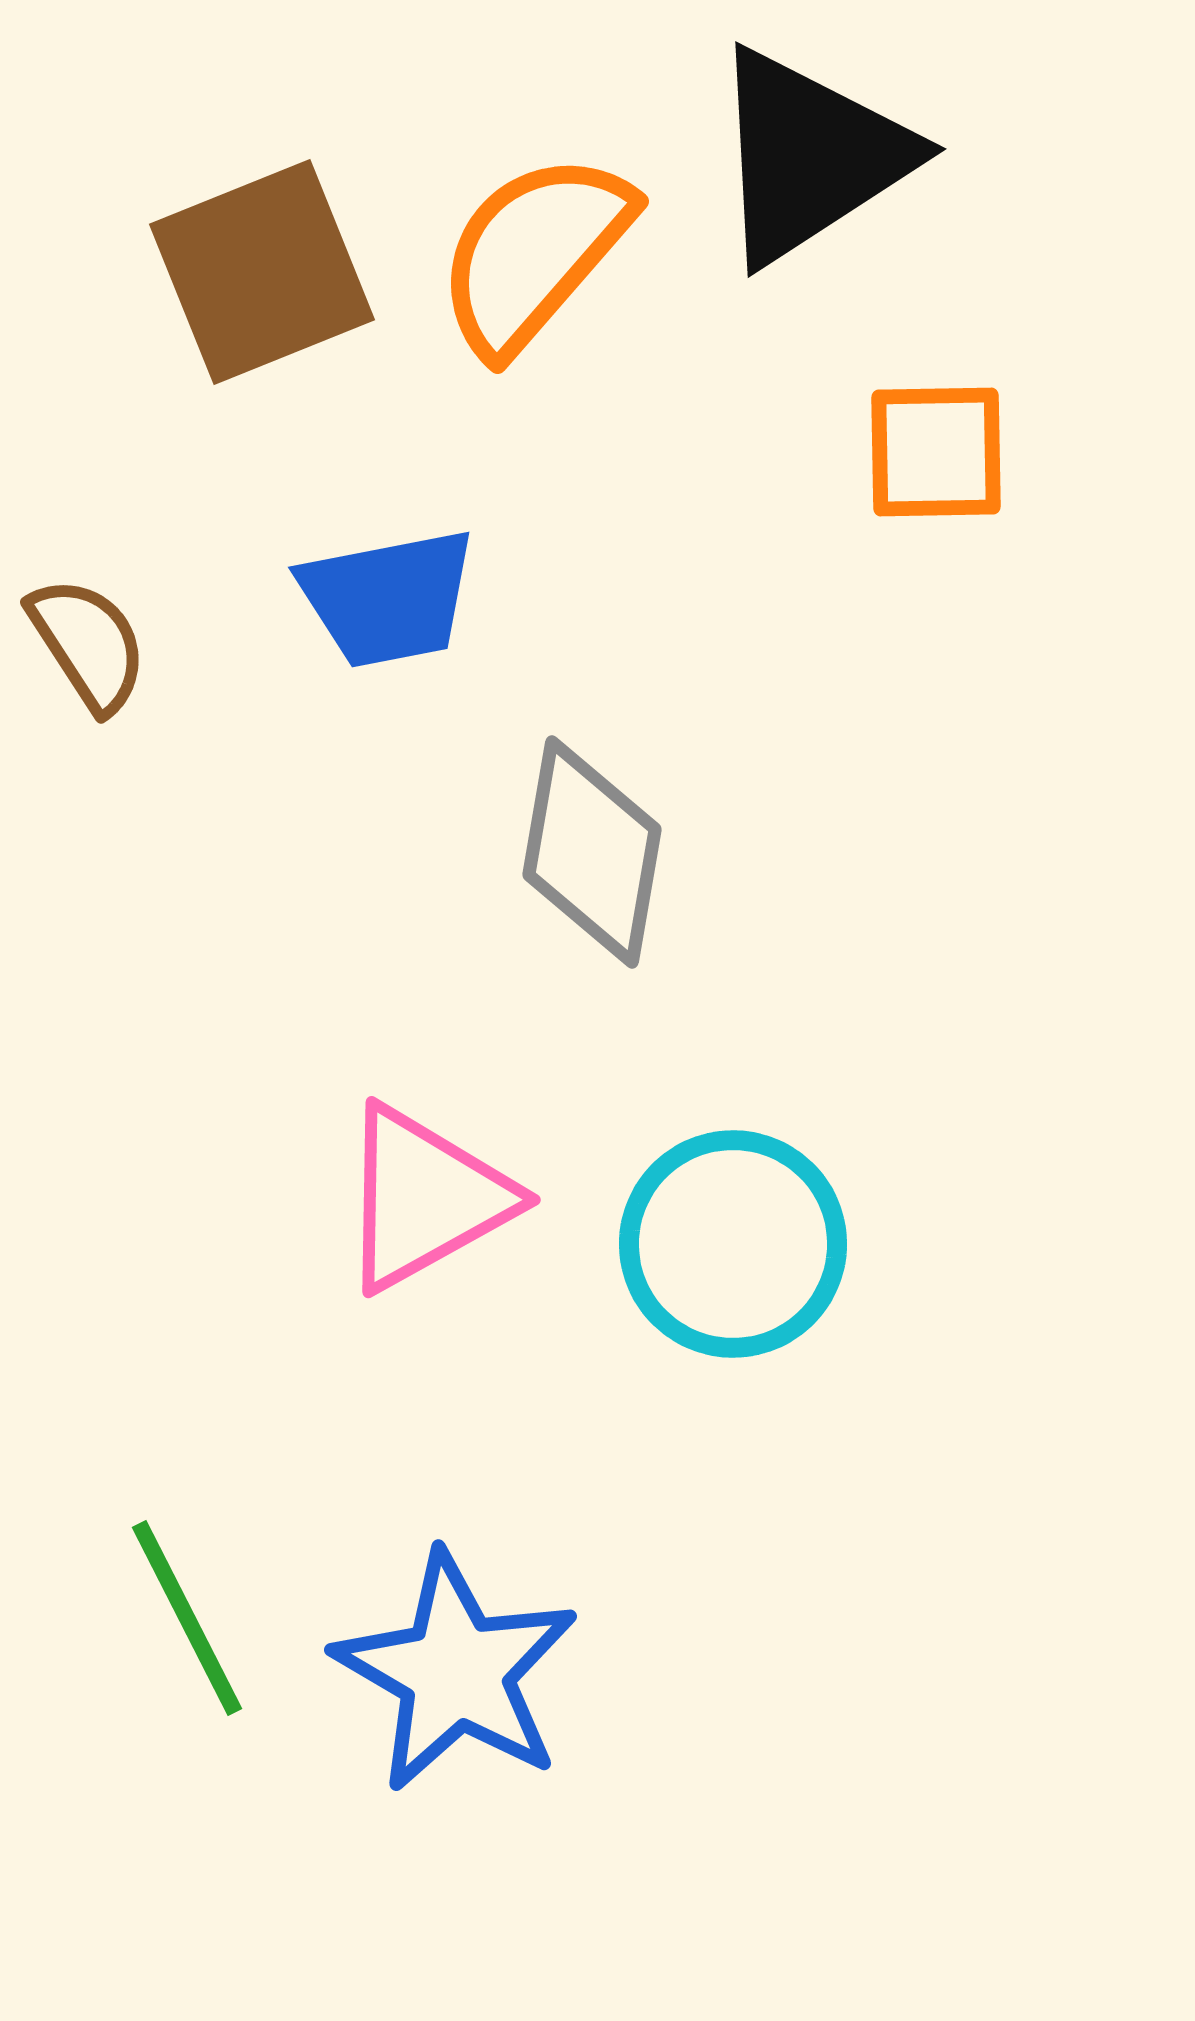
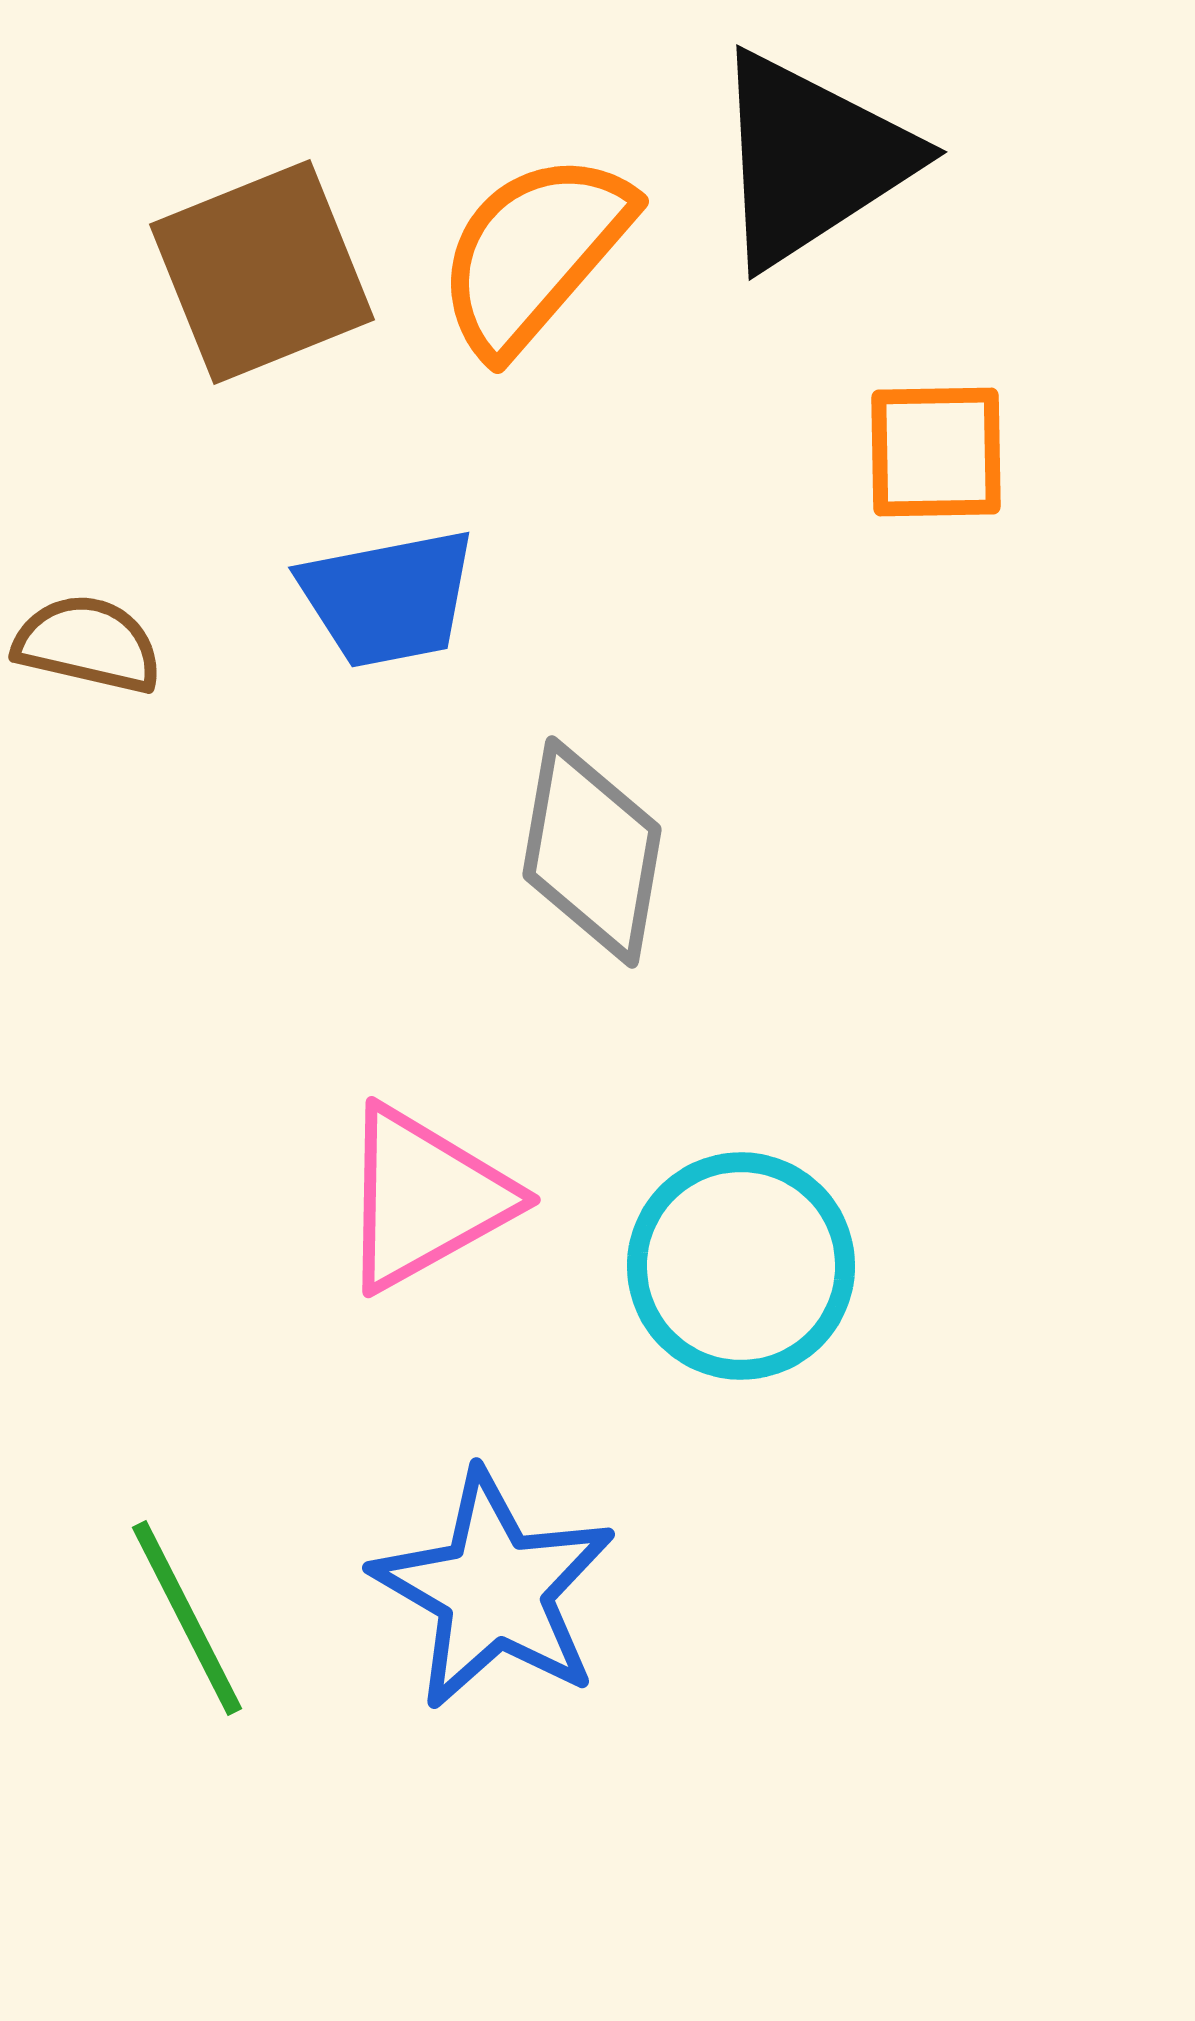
black triangle: moved 1 px right, 3 px down
brown semicircle: rotated 44 degrees counterclockwise
cyan circle: moved 8 px right, 22 px down
blue star: moved 38 px right, 82 px up
